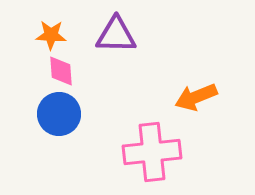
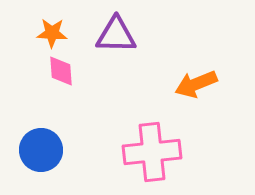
orange star: moved 1 px right, 2 px up
orange arrow: moved 13 px up
blue circle: moved 18 px left, 36 px down
